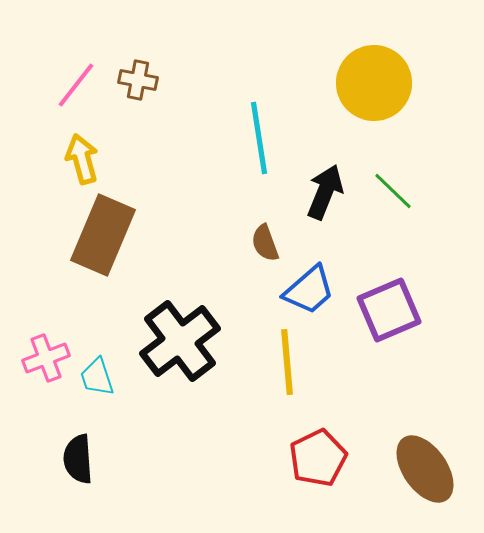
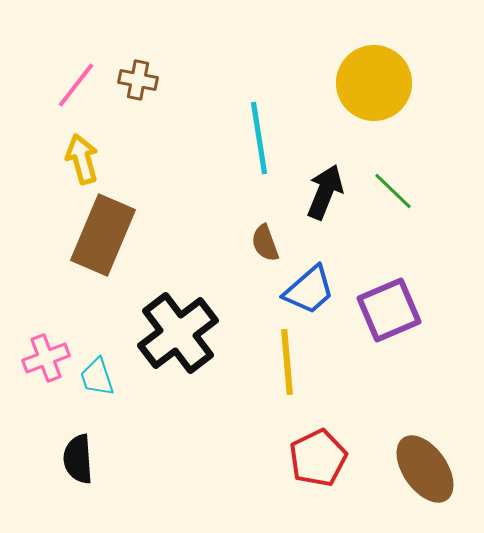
black cross: moved 2 px left, 8 px up
